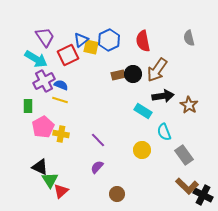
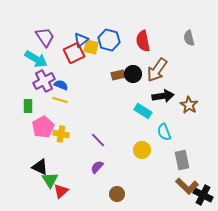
blue hexagon: rotated 20 degrees counterclockwise
red square: moved 6 px right, 2 px up
gray rectangle: moved 2 px left, 5 px down; rotated 24 degrees clockwise
